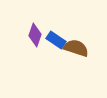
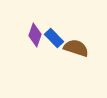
blue rectangle: moved 2 px left, 2 px up; rotated 12 degrees clockwise
